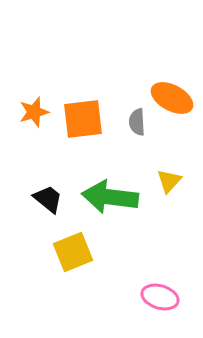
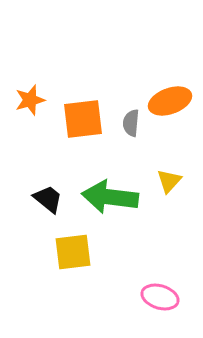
orange ellipse: moved 2 px left, 3 px down; rotated 48 degrees counterclockwise
orange star: moved 4 px left, 12 px up
gray semicircle: moved 6 px left, 1 px down; rotated 8 degrees clockwise
yellow square: rotated 15 degrees clockwise
